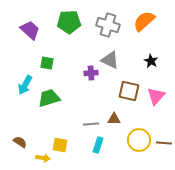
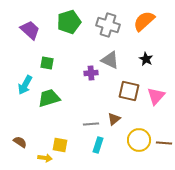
green pentagon: rotated 15 degrees counterclockwise
black star: moved 5 px left, 2 px up
brown triangle: rotated 40 degrees counterclockwise
yellow arrow: moved 2 px right
